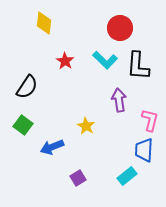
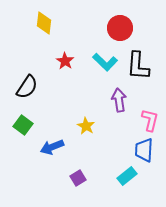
cyan L-shape: moved 2 px down
